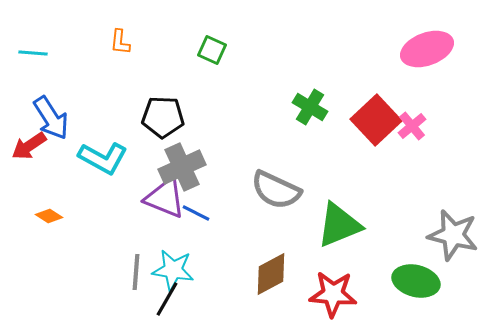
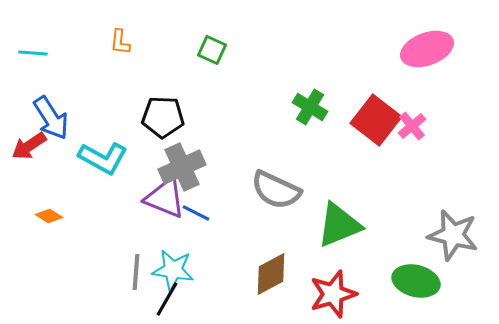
red square: rotated 9 degrees counterclockwise
red star: rotated 21 degrees counterclockwise
